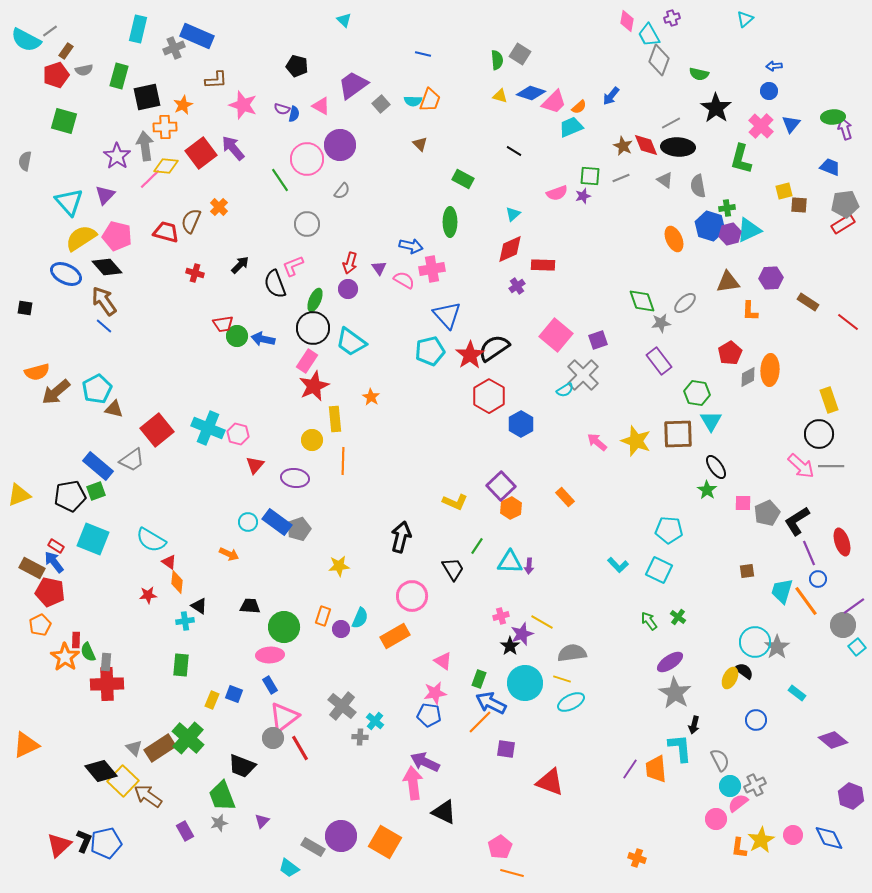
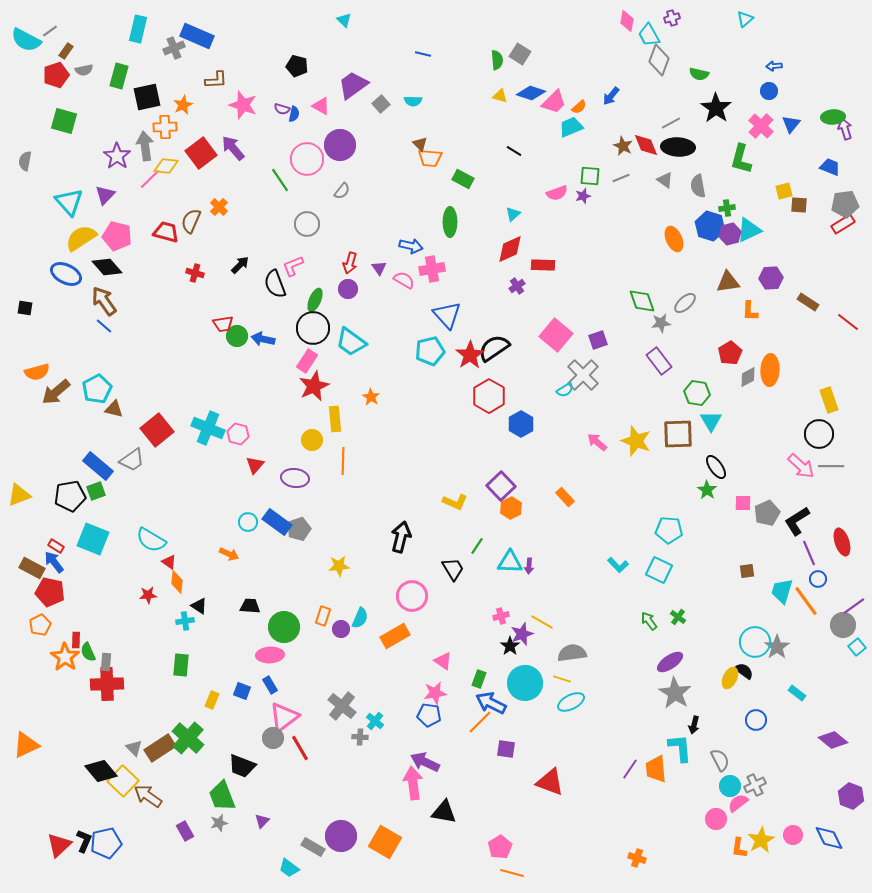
orange trapezoid at (430, 100): moved 58 px down; rotated 75 degrees clockwise
blue square at (234, 694): moved 8 px right, 3 px up
black triangle at (444, 812): rotated 16 degrees counterclockwise
